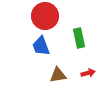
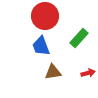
green rectangle: rotated 54 degrees clockwise
brown triangle: moved 5 px left, 3 px up
